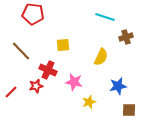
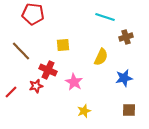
pink star: rotated 18 degrees clockwise
blue star: moved 6 px right, 8 px up
yellow star: moved 5 px left, 9 px down
